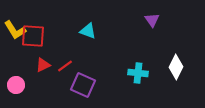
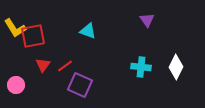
purple triangle: moved 5 px left
yellow L-shape: moved 2 px up
red square: rotated 15 degrees counterclockwise
red triangle: rotated 28 degrees counterclockwise
cyan cross: moved 3 px right, 6 px up
purple square: moved 3 px left
